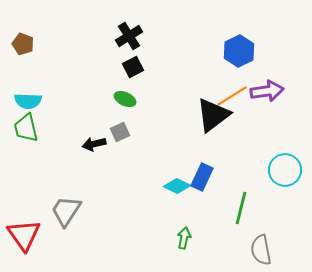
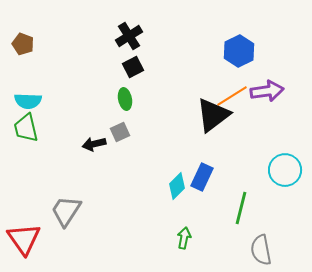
green ellipse: rotated 55 degrees clockwise
cyan diamond: rotated 72 degrees counterclockwise
red triangle: moved 4 px down
